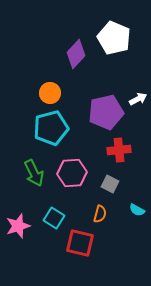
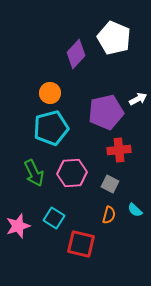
cyan semicircle: moved 2 px left; rotated 14 degrees clockwise
orange semicircle: moved 9 px right, 1 px down
red square: moved 1 px right, 1 px down
